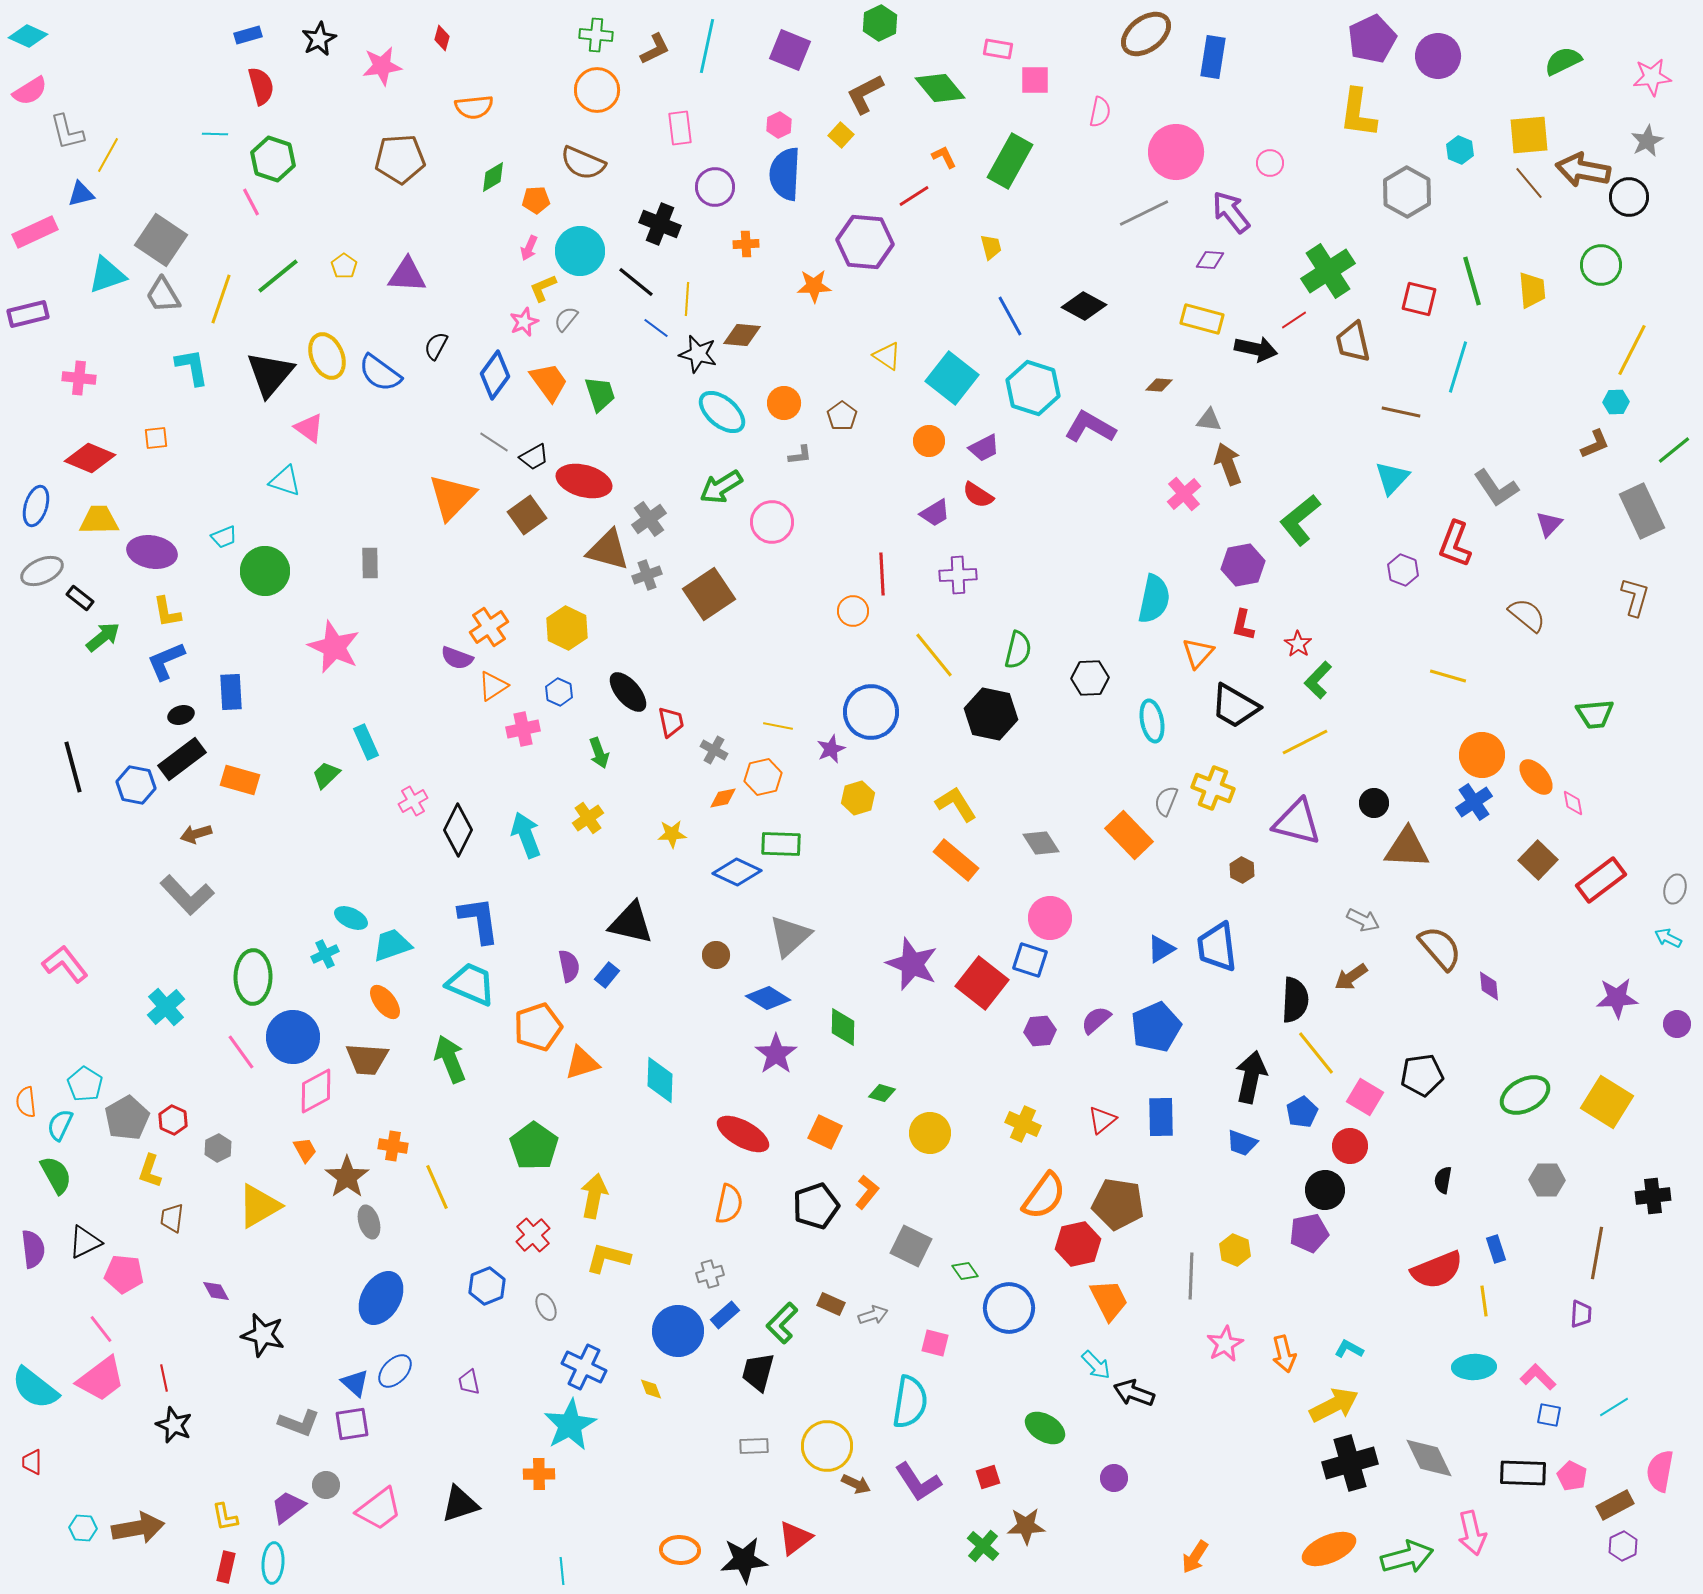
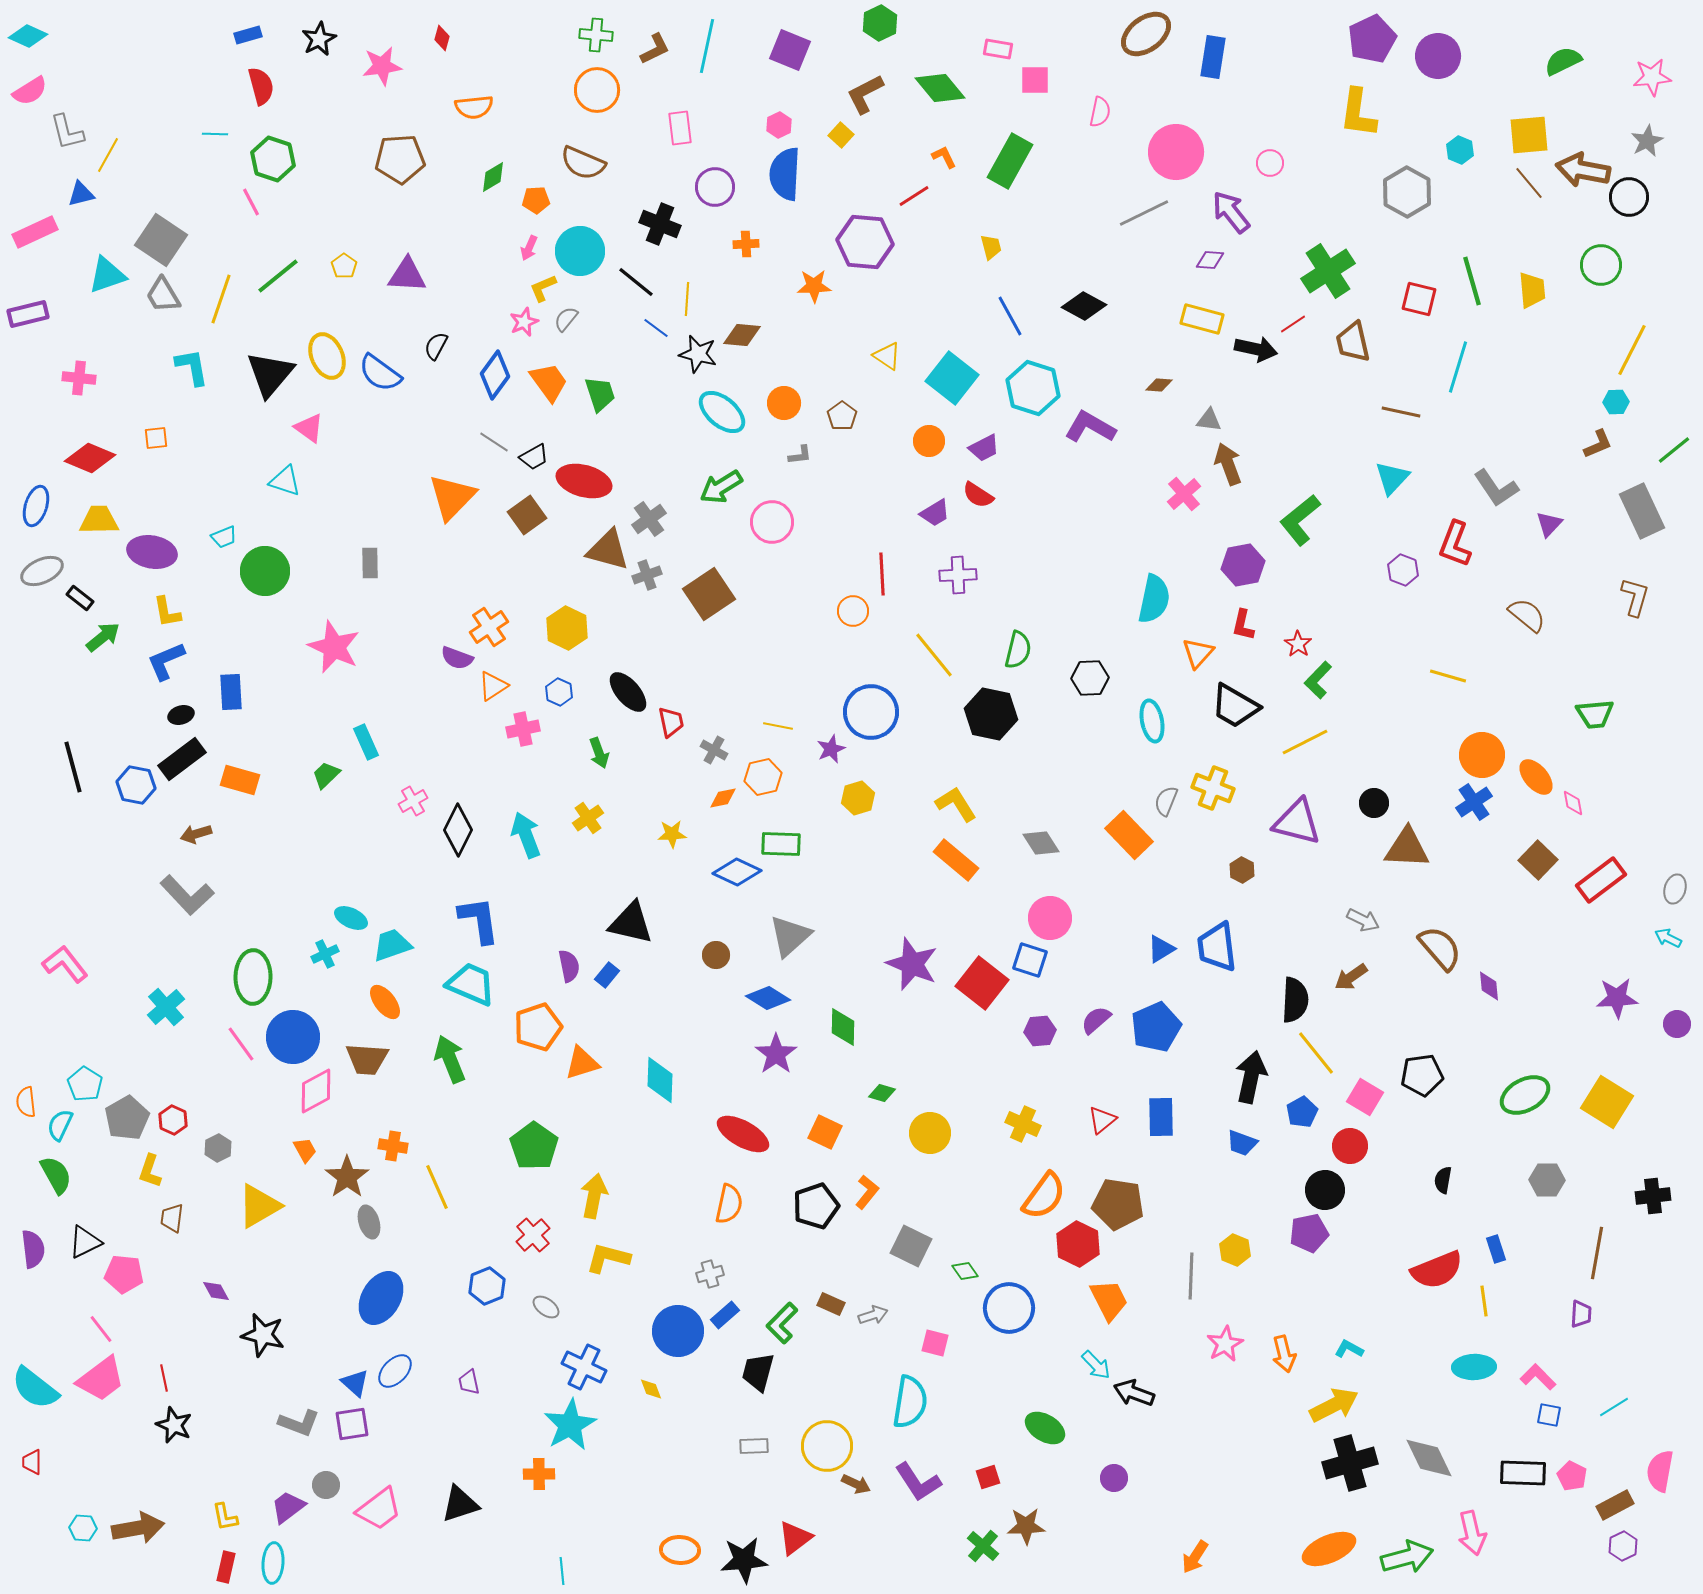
red line at (1294, 320): moved 1 px left, 4 px down
brown L-shape at (1595, 444): moved 3 px right
pink line at (241, 1052): moved 8 px up
red hexagon at (1078, 1244): rotated 21 degrees counterclockwise
gray ellipse at (546, 1307): rotated 28 degrees counterclockwise
